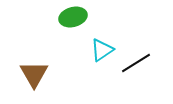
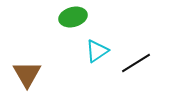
cyan triangle: moved 5 px left, 1 px down
brown triangle: moved 7 px left
